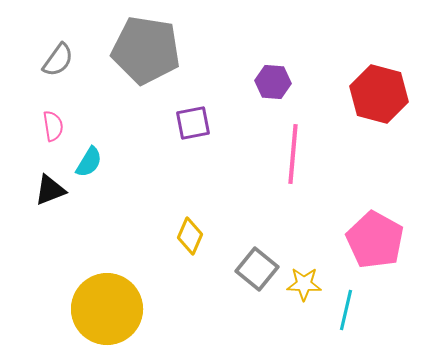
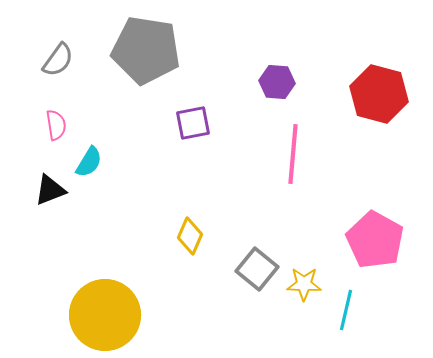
purple hexagon: moved 4 px right
pink semicircle: moved 3 px right, 1 px up
yellow circle: moved 2 px left, 6 px down
